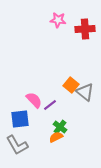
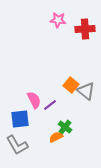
gray triangle: moved 1 px right, 1 px up
pink semicircle: rotated 18 degrees clockwise
green cross: moved 5 px right
